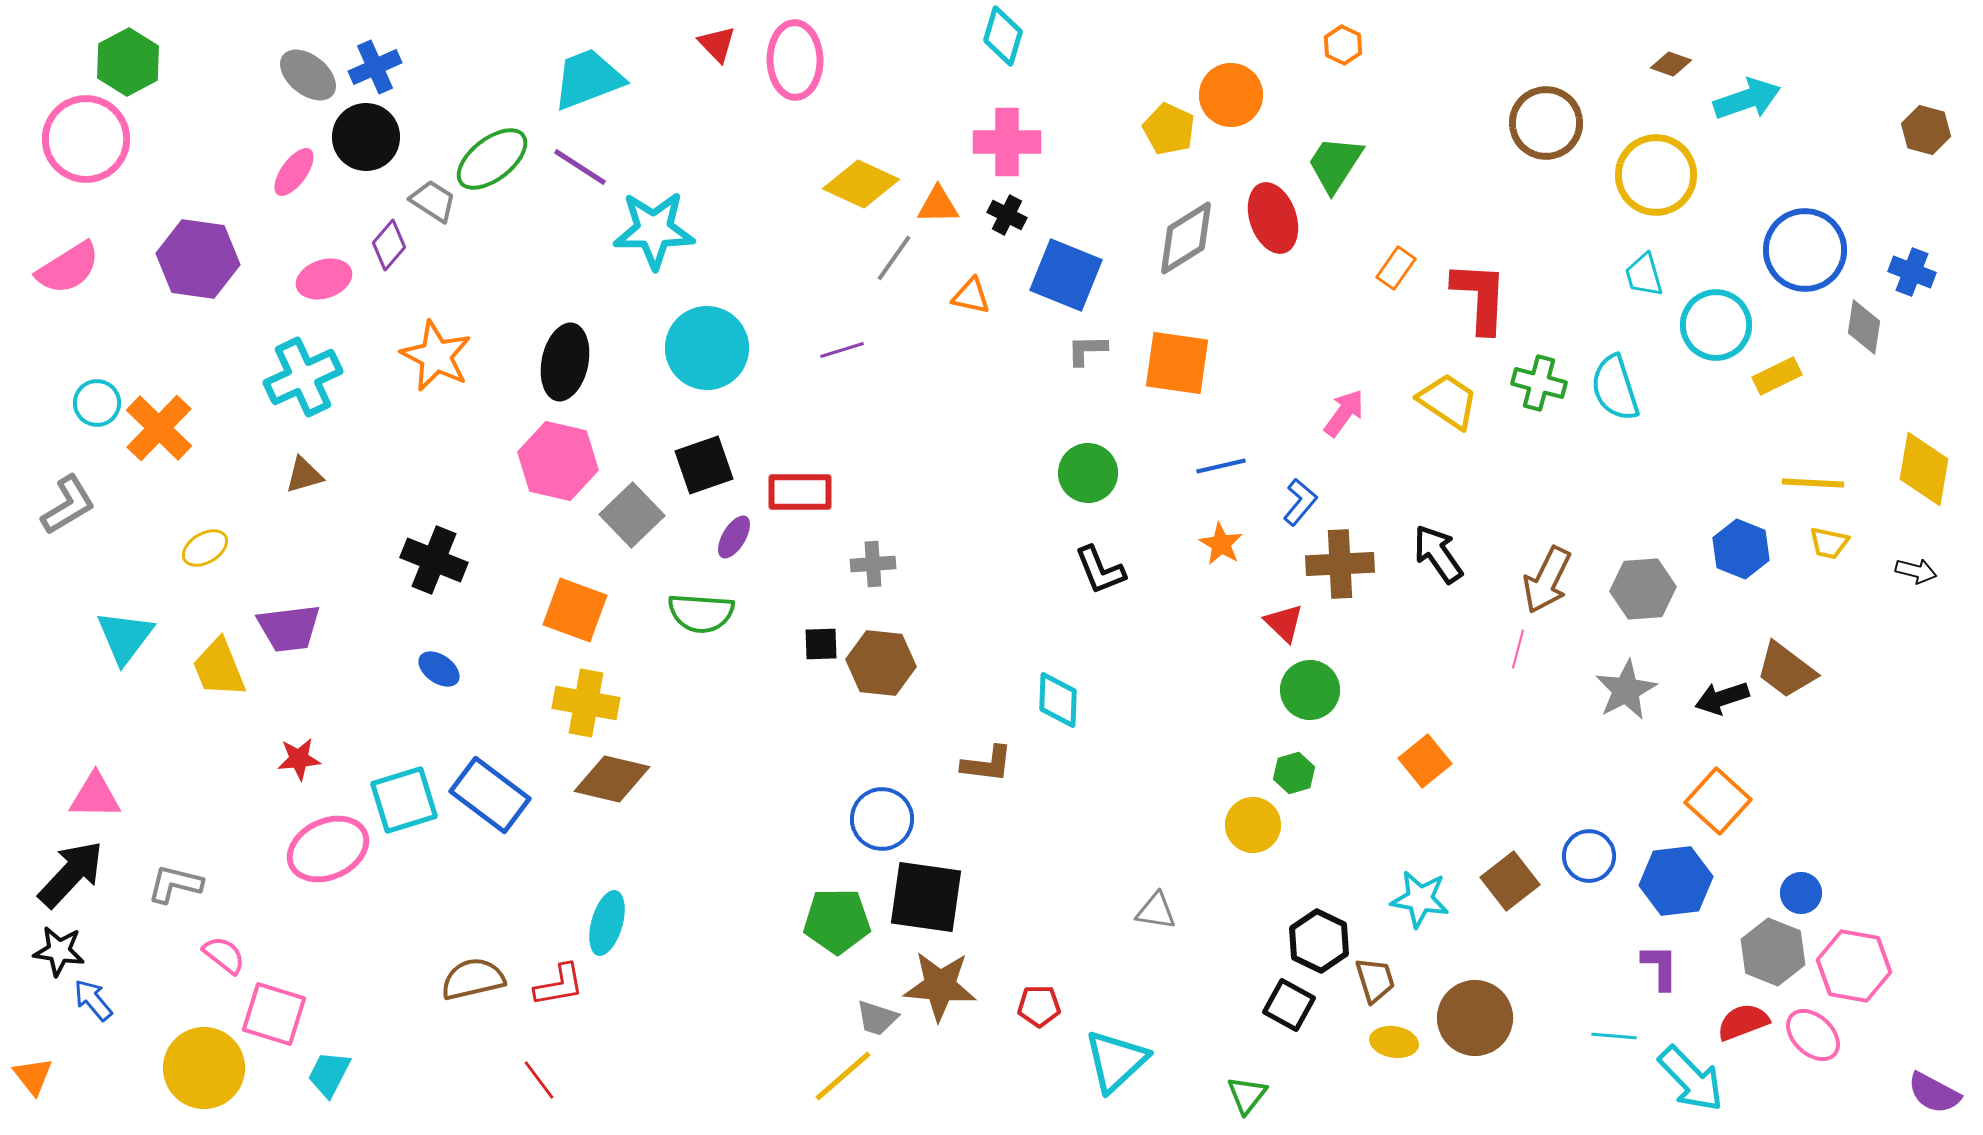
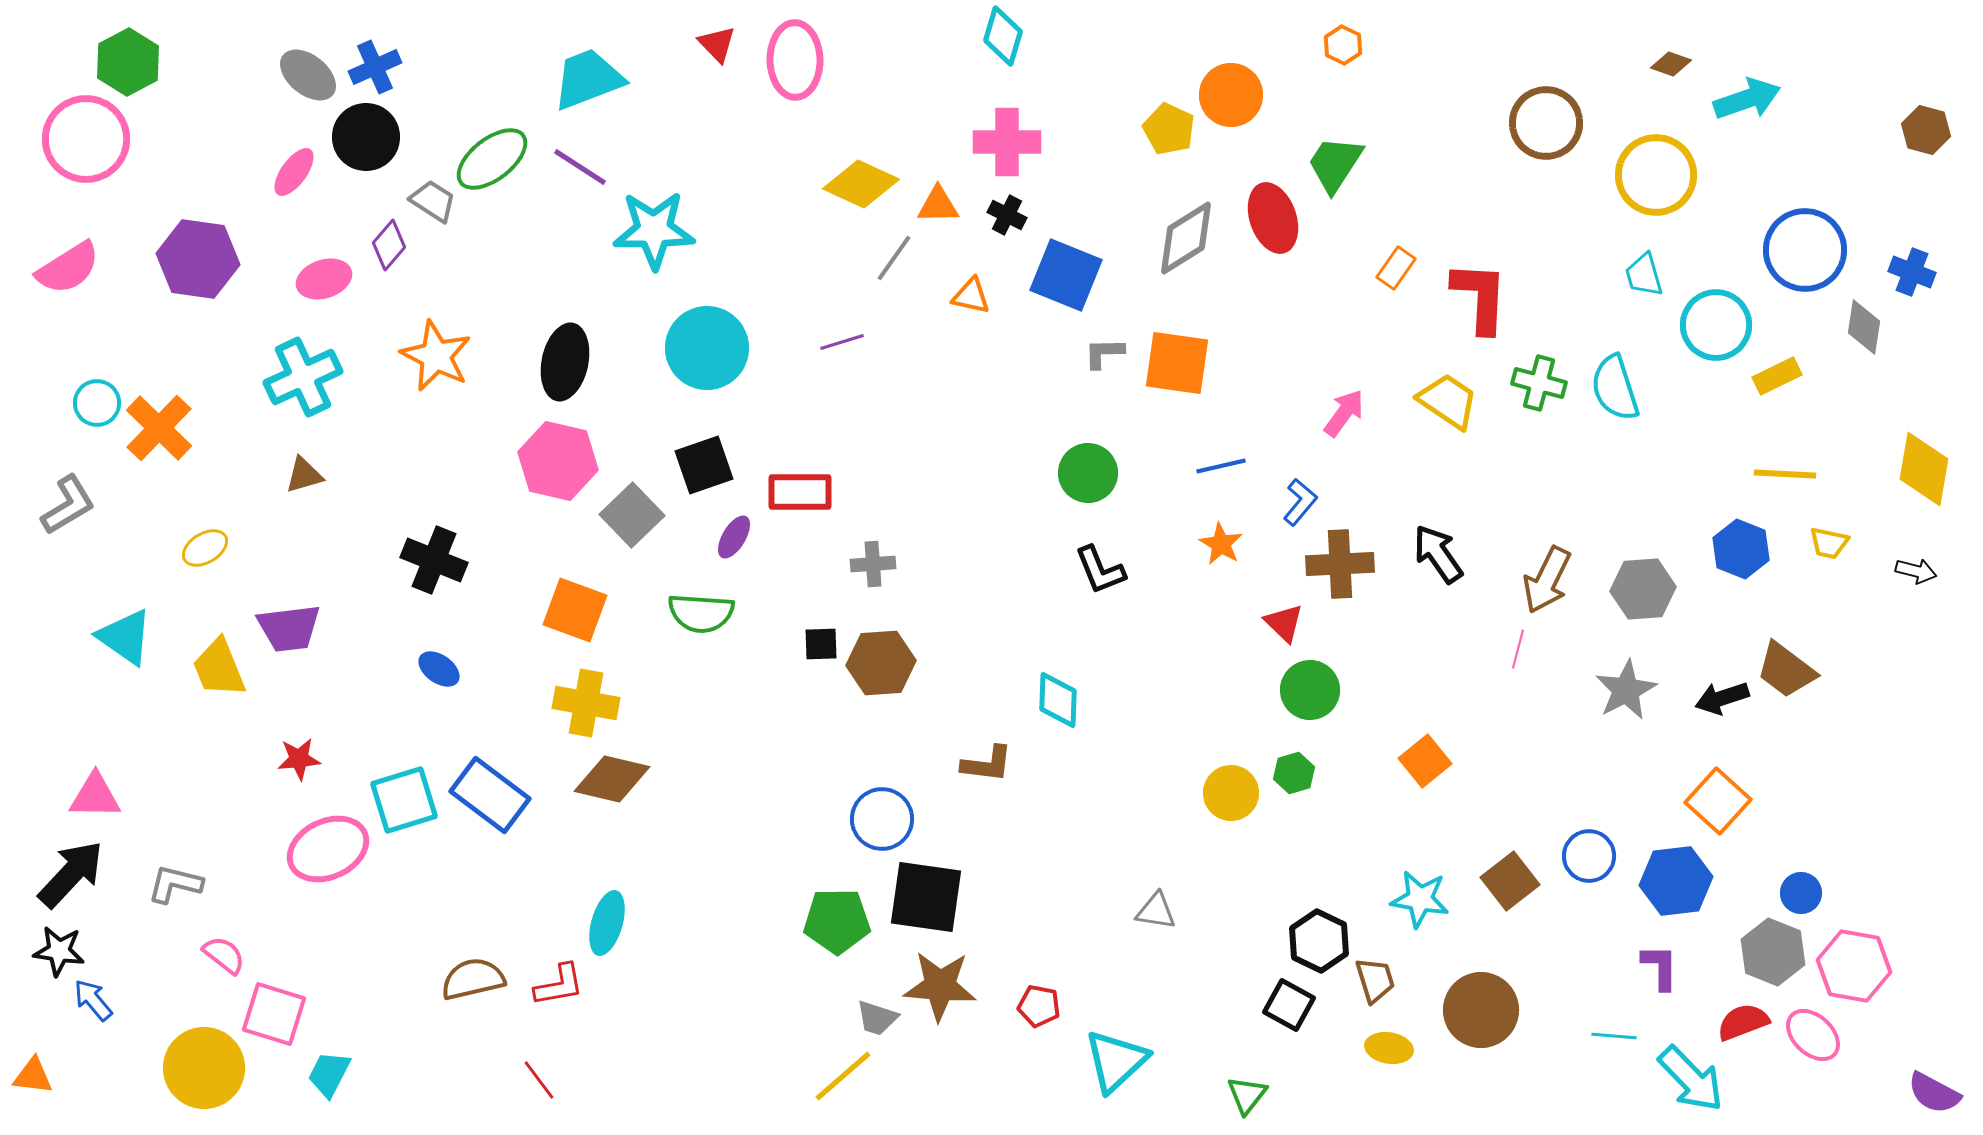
purple line at (842, 350): moved 8 px up
gray L-shape at (1087, 350): moved 17 px right, 3 px down
yellow line at (1813, 483): moved 28 px left, 9 px up
cyan triangle at (125, 637): rotated 32 degrees counterclockwise
brown hexagon at (881, 663): rotated 10 degrees counterclockwise
yellow circle at (1253, 825): moved 22 px left, 32 px up
red pentagon at (1039, 1006): rotated 12 degrees clockwise
brown circle at (1475, 1018): moved 6 px right, 8 px up
yellow ellipse at (1394, 1042): moved 5 px left, 6 px down
orange triangle at (33, 1076): rotated 45 degrees counterclockwise
